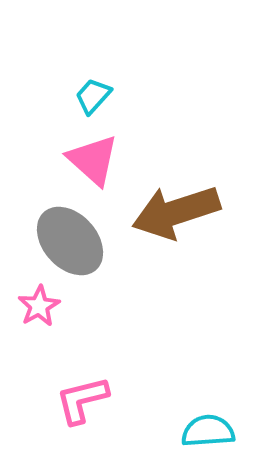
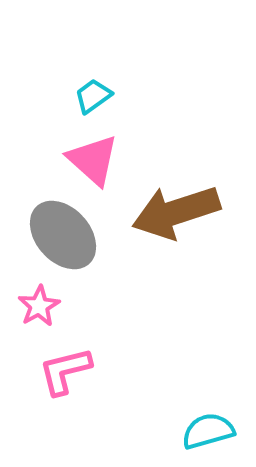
cyan trapezoid: rotated 12 degrees clockwise
gray ellipse: moved 7 px left, 6 px up
pink L-shape: moved 17 px left, 29 px up
cyan semicircle: rotated 12 degrees counterclockwise
